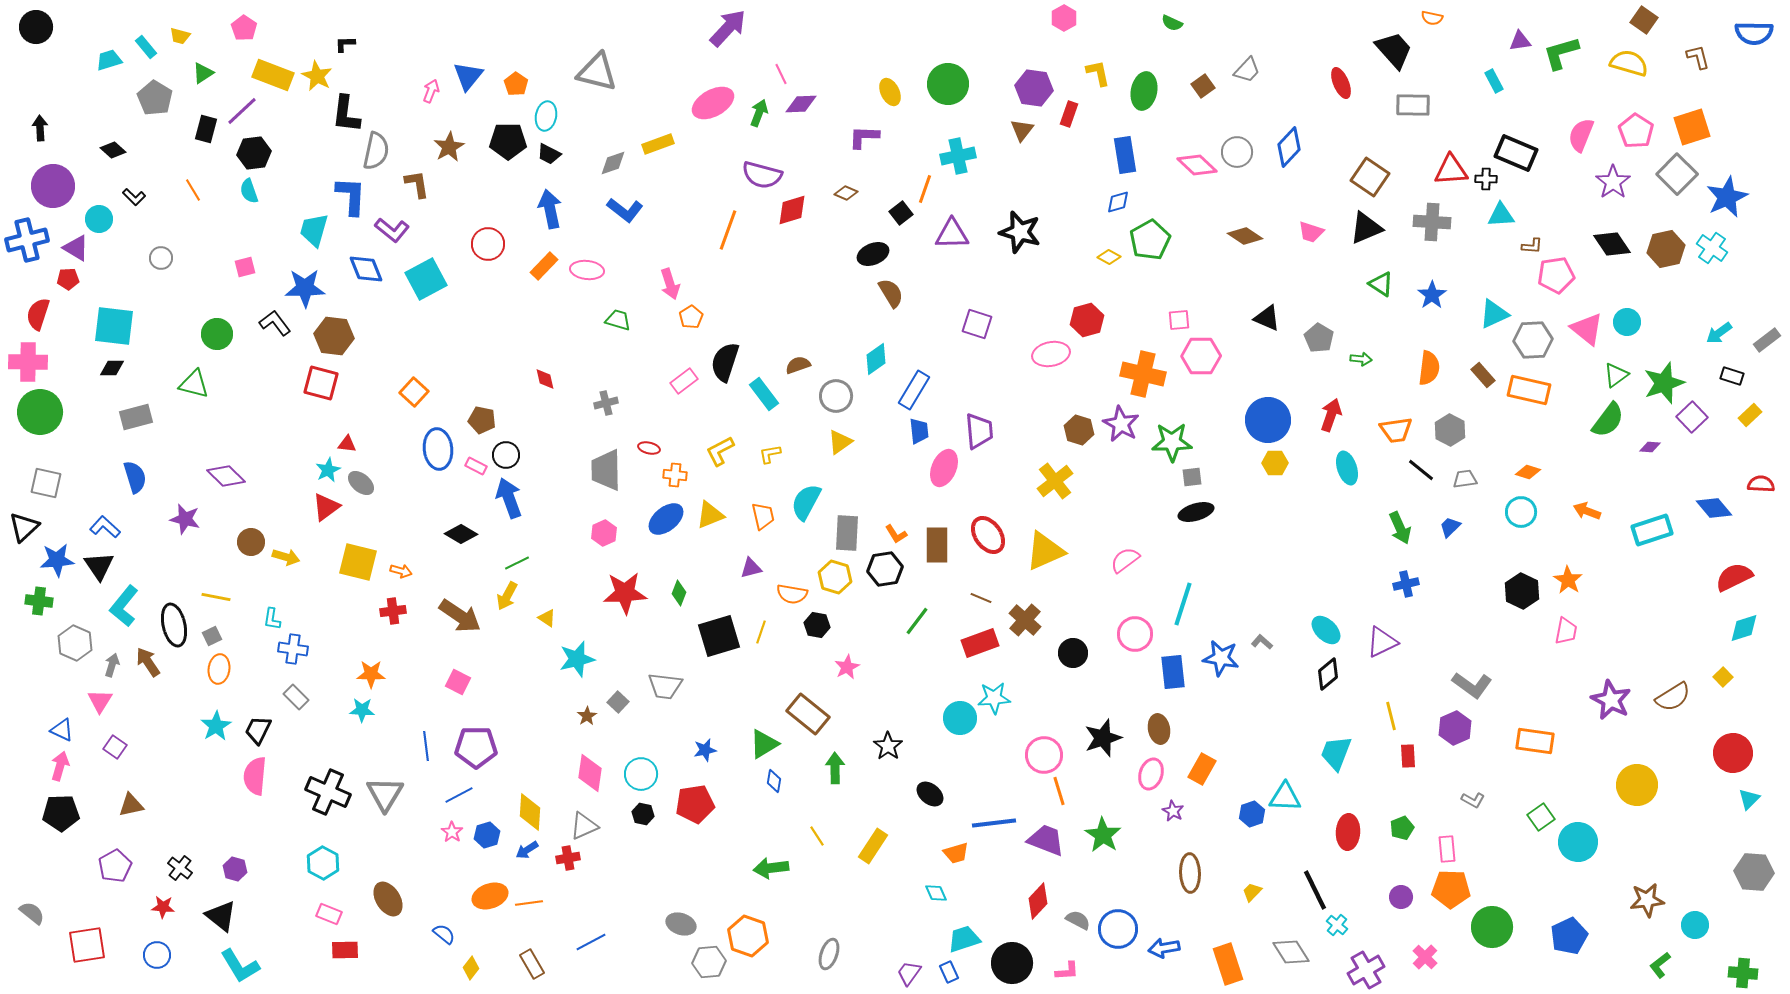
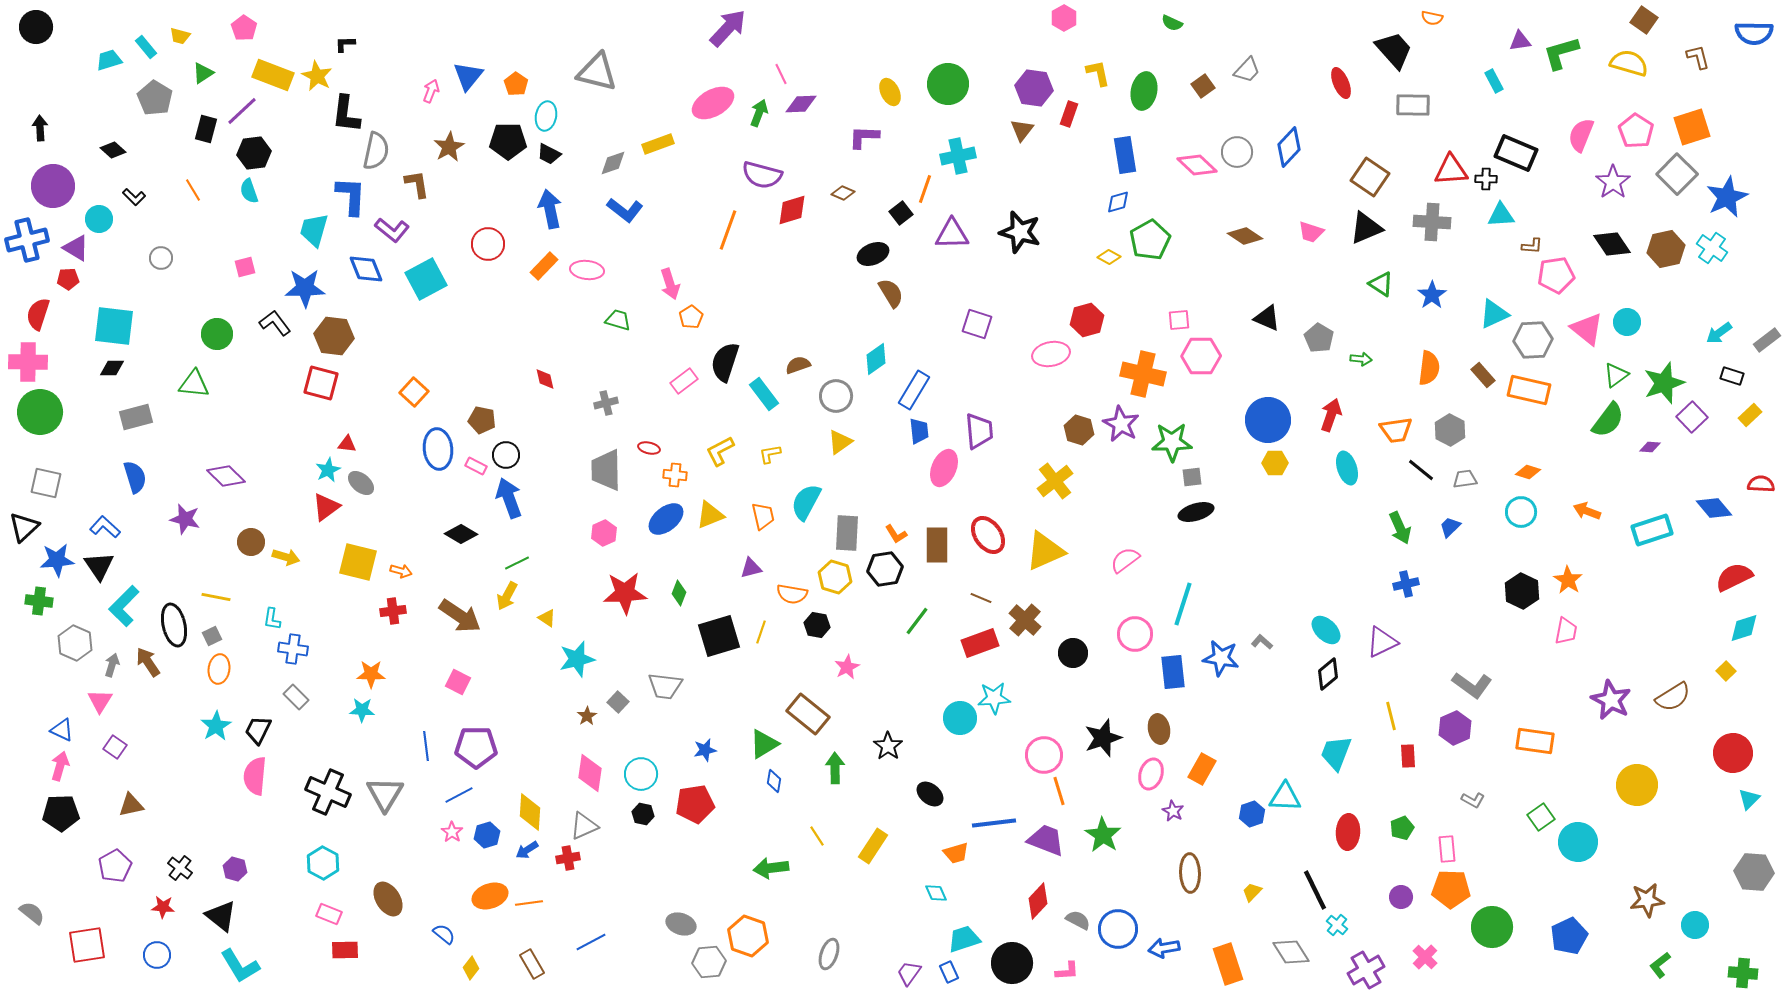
brown diamond at (846, 193): moved 3 px left
green triangle at (194, 384): rotated 8 degrees counterclockwise
cyan L-shape at (124, 606): rotated 6 degrees clockwise
yellow square at (1723, 677): moved 3 px right, 6 px up
